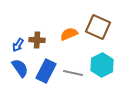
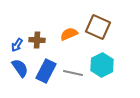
blue arrow: moved 1 px left
